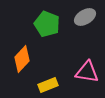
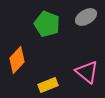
gray ellipse: moved 1 px right
orange diamond: moved 5 px left, 1 px down
pink triangle: rotated 30 degrees clockwise
